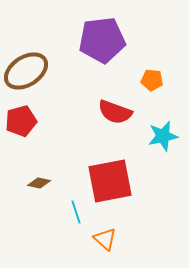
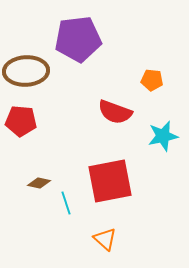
purple pentagon: moved 24 px left, 1 px up
brown ellipse: rotated 30 degrees clockwise
red pentagon: rotated 20 degrees clockwise
cyan line: moved 10 px left, 9 px up
